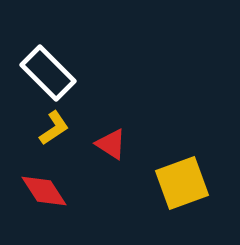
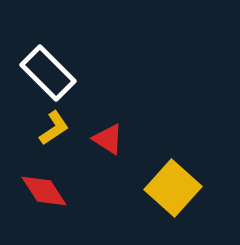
red triangle: moved 3 px left, 5 px up
yellow square: moved 9 px left, 5 px down; rotated 28 degrees counterclockwise
